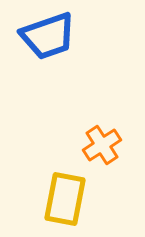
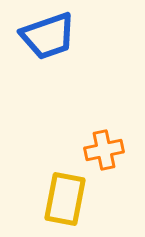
orange cross: moved 2 px right, 5 px down; rotated 21 degrees clockwise
